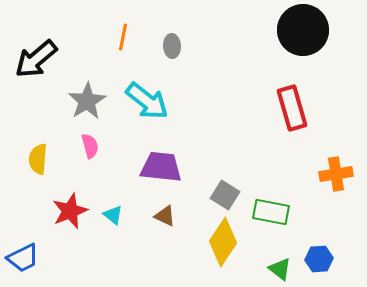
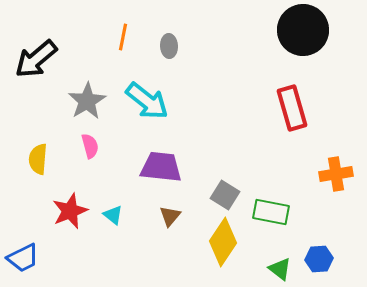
gray ellipse: moved 3 px left
brown triangle: moved 5 px right; rotated 45 degrees clockwise
